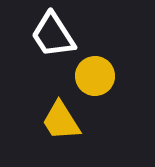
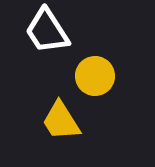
white trapezoid: moved 6 px left, 4 px up
